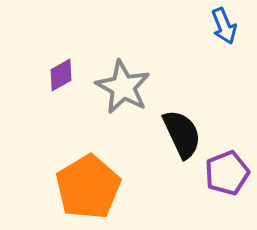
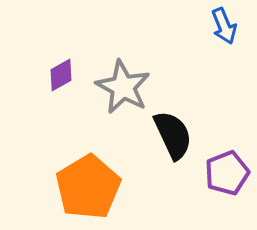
black semicircle: moved 9 px left, 1 px down
